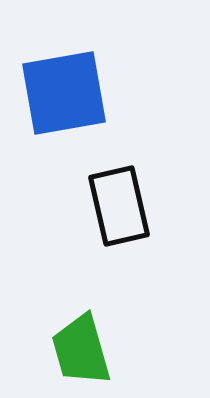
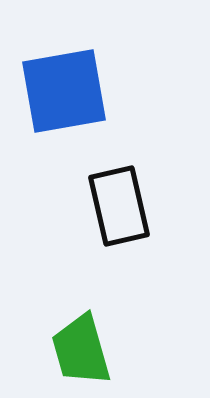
blue square: moved 2 px up
